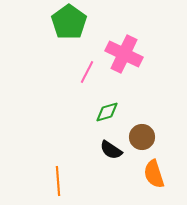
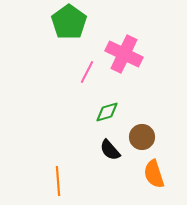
black semicircle: moved 1 px left; rotated 15 degrees clockwise
